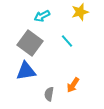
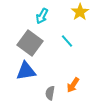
yellow star: rotated 18 degrees counterclockwise
cyan arrow: rotated 35 degrees counterclockwise
gray semicircle: moved 1 px right, 1 px up
